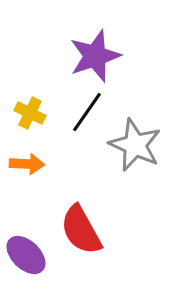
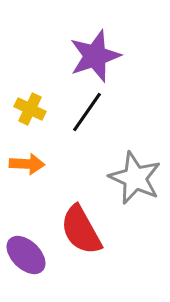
yellow cross: moved 4 px up
gray star: moved 33 px down
